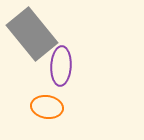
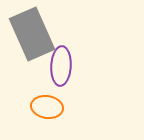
gray rectangle: rotated 15 degrees clockwise
